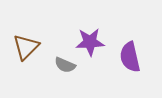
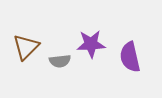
purple star: moved 1 px right, 2 px down
gray semicircle: moved 5 px left, 4 px up; rotated 30 degrees counterclockwise
